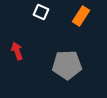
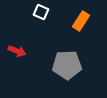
orange rectangle: moved 5 px down
red arrow: rotated 132 degrees clockwise
